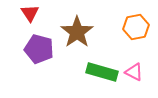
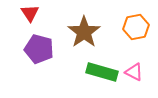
brown star: moved 7 px right
